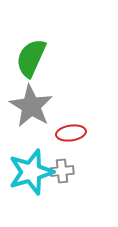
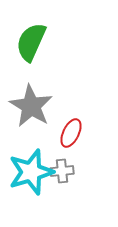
green semicircle: moved 16 px up
red ellipse: rotated 56 degrees counterclockwise
